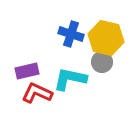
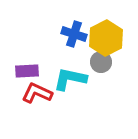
blue cross: moved 3 px right
yellow hexagon: rotated 20 degrees clockwise
gray circle: moved 1 px left
purple rectangle: rotated 10 degrees clockwise
